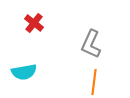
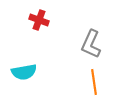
red cross: moved 5 px right, 3 px up; rotated 18 degrees counterclockwise
orange line: rotated 15 degrees counterclockwise
